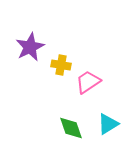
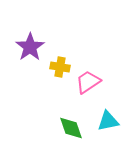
purple star: rotated 8 degrees counterclockwise
yellow cross: moved 1 px left, 2 px down
cyan triangle: moved 3 px up; rotated 20 degrees clockwise
